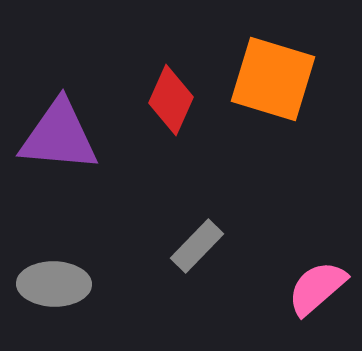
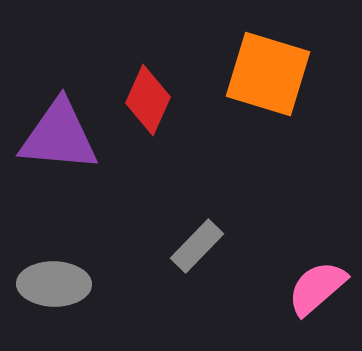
orange square: moved 5 px left, 5 px up
red diamond: moved 23 px left
